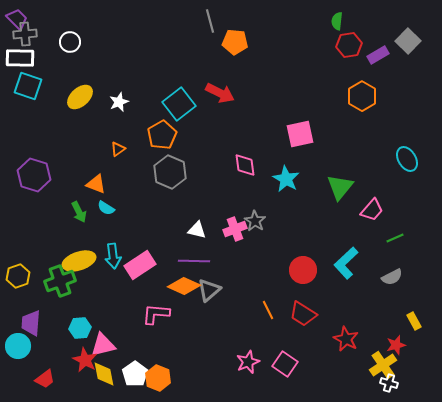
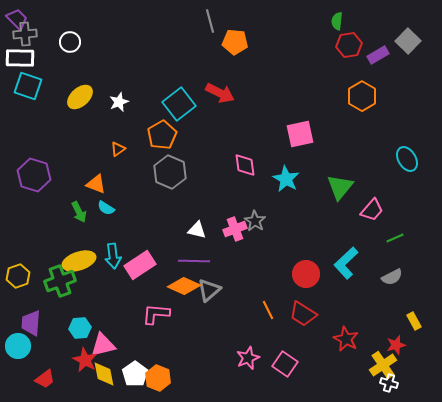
red circle at (303, 270): moved 3 px right, 4 px down
pink star at (248, 362): moved 4 px up
